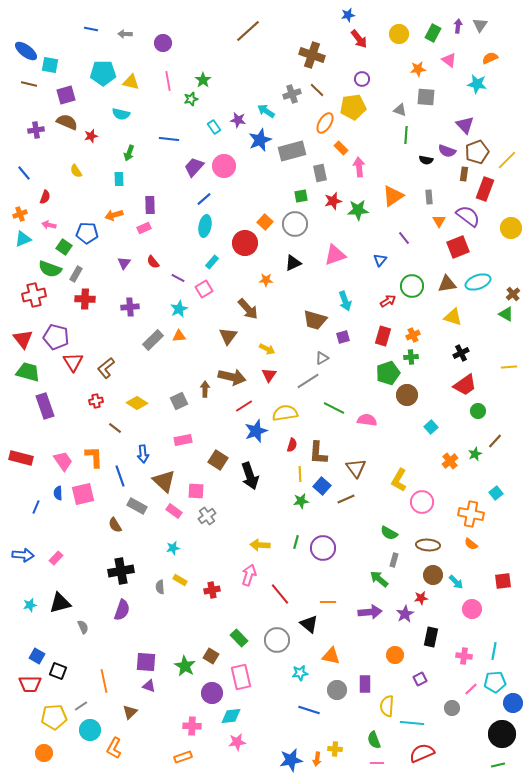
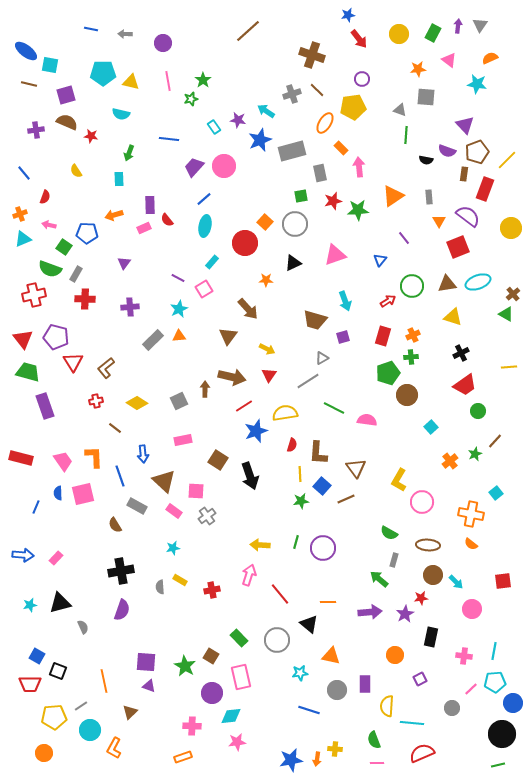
red star at (91, 136): rotated 24 degrees clockwise
red semicircle at (153, 262): moved 14 px right, 42 px up
